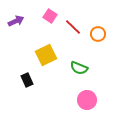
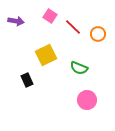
purple arrow: rotated 35 degrees clockwise
